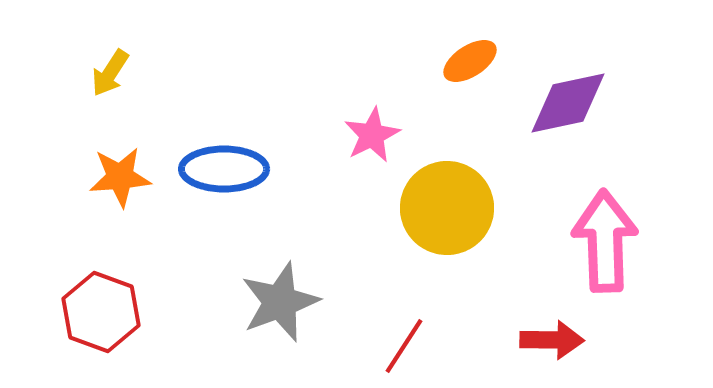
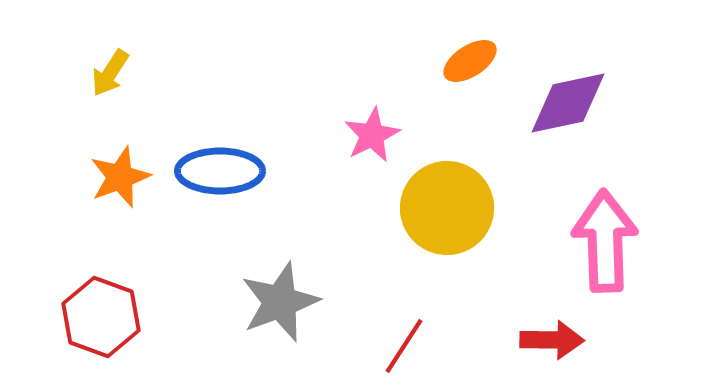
blue ellipse: moved 4 px left, 2 px down
orange star: rotated 16 degrees counterclockwise
red hexagon: moved 5 px down
